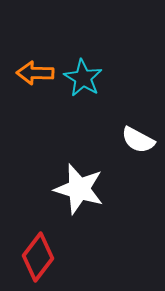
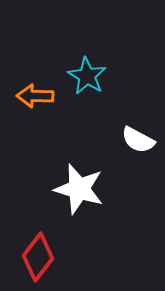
orange arrow: moved 23 px down
cyan star: moved 4 px right, 2 px up
